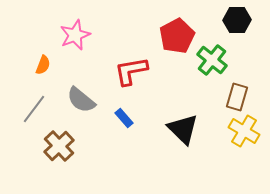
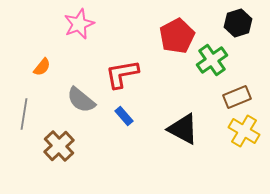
black hexagon: moved 1 px right, 3 px down; rotated 16 degrees counterclockwise
pink star: moved 4 px right, 11 px up
green cross: rotated 16 degrees clockwise
orange semicircle: moved 1 px left, 2 px down; rotated 18 degrees clockwise
red L-shape: moved 9 px left, 3 px down
brown rectangle: rotated 52 degrees clockwise
gray line: moved 10 px left, 5 px down; rotated 28 degrees counterclockwise
blue rectangle: moved 2 px up
black triangle: rotated 16 degrees counterclockwise
